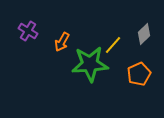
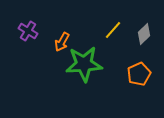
yellow line: moved 15 px up
green star: moved 6 px left
